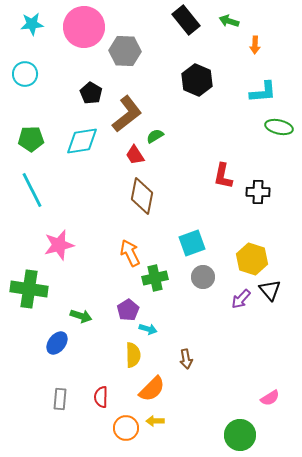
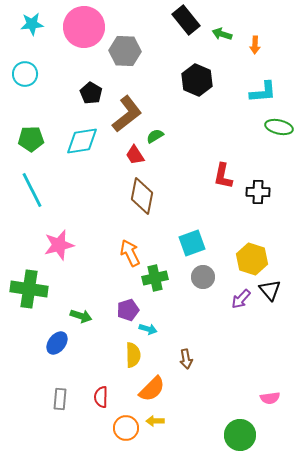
green arrow at (229, 21): moved 7 px left, 13 px down
purple pentagon at (128, 310): rotated 15 degrees clockwise
pink semicircle at (270, 398): rotated 24 degrees clockwise
